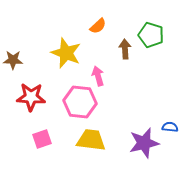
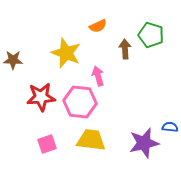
orange semicircle: rotated 18 degrees clockwise
red star: moved 10 px right; rotated 8 degrees counterclockwise
pink square: moved 5 px right, 5 px down
